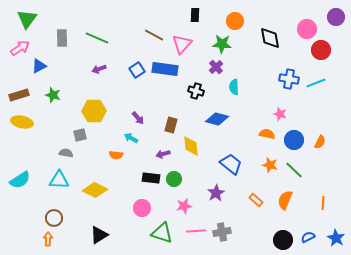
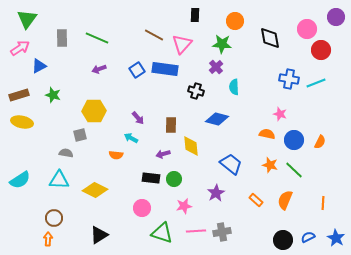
brown rectangle at (171, 125): rotated 14 degrees counterclockwise
